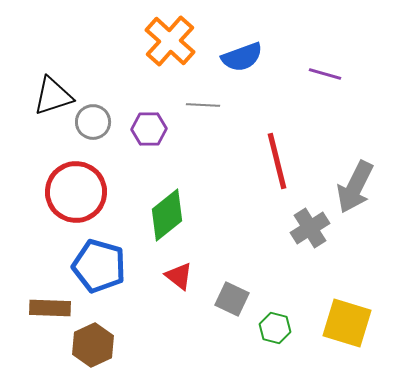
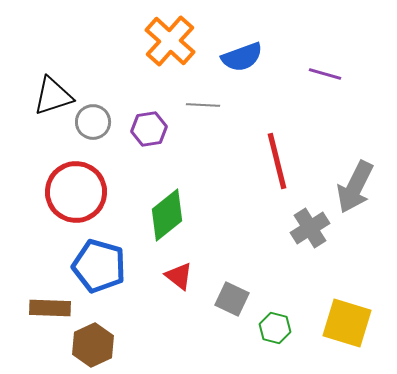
purple hexagon: rotated 8 degrees counterclockwise
